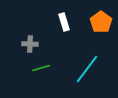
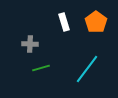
orange pentagon: moved 5 px left
